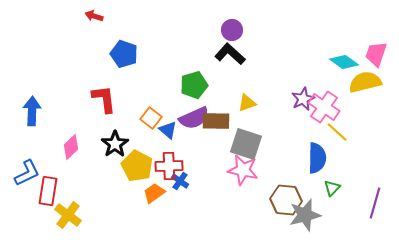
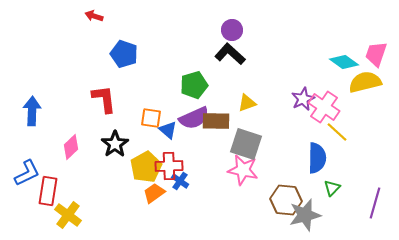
orange square: rotated 30 degrees counterclockwise
yellow pentagon: moved 9 px right, 1 px down; rotated 16 degrees clockwise
